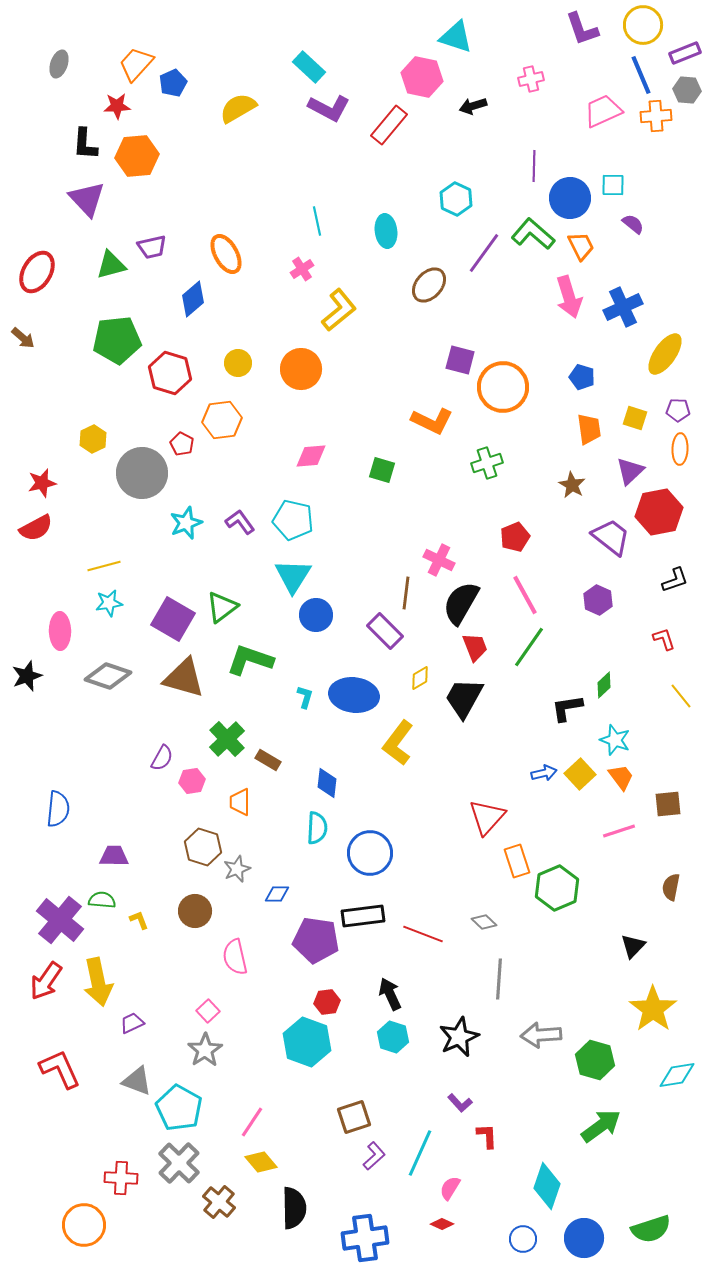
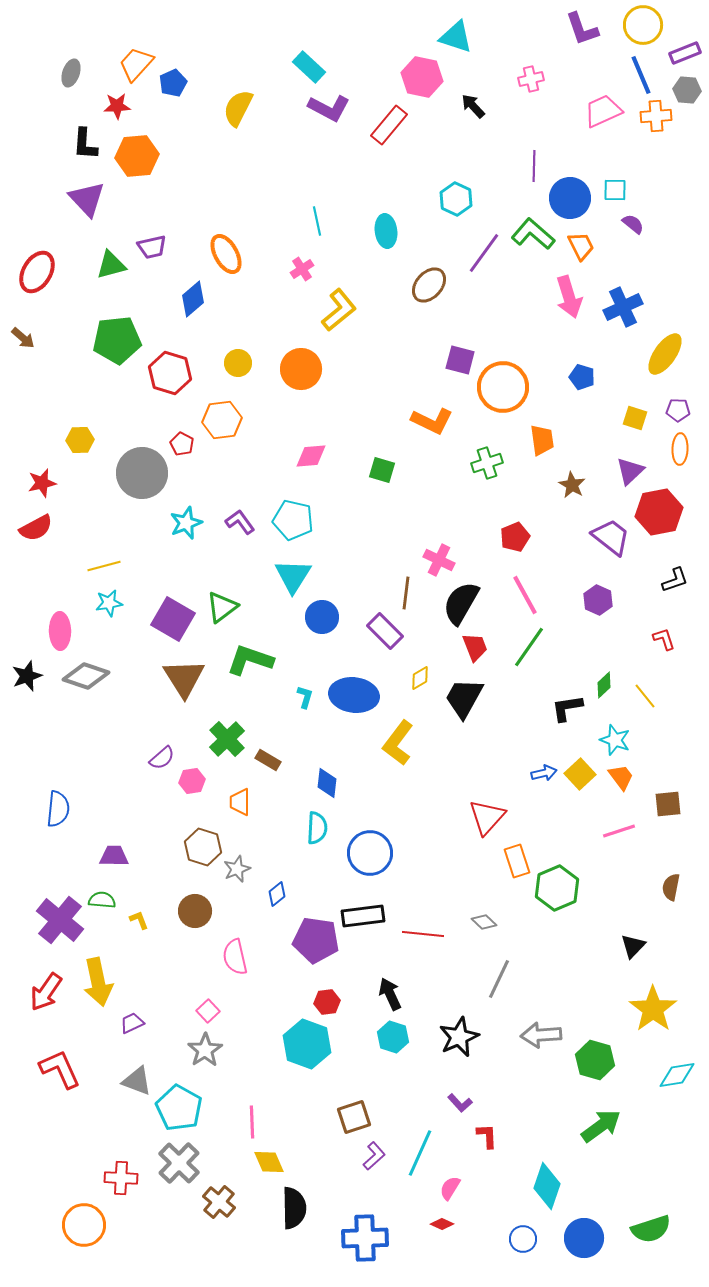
gray ellipse at (59, 64): moved 12 px right, 9 px down
black arrow at (473, 106): rotated 64 degrees clockwise
yellow semicircle at (238, 108): rotated 33 degrees counterclockwise
cyan square at (613, 185): moved 2 px right, 5 px down
orange trapezoid at (589, 429): moved 47 px left, 11 px down
yellow hexagon at (93, 439): moved 13 px left, 1 px down; rotated 24 degrees clockwise
blue circle at (316, 615): moved 6 px right, 2 px down
gray diamond at (108, 676): moved 22 px left
brown triangle at (184, 678): rotated 42 degrees clockwise
yellow line at (681, 696): moved 36 px left
purple semicircle at (162, 758): rotated 20 degrees clockwise
blue diamond at (277, 894): rotated 40 degrees counterclockwise
red line at (423, 934): rotated 15 degrees counterclockwise
gray line at (499, 979): rotated 21 degrees clockwise
red arrow at (46, 981): moved 11 px down
cyan hexagon at (307, 1042): moved 2 px down
pink line at (252, 1122): rotated 36 degrees counterclockwise
yellow diamond at (261, 1162): moved 8 px right; rotated 16 degrees clockwise
blue cross at (365, 1238): rotated 6 degrees clockwise
